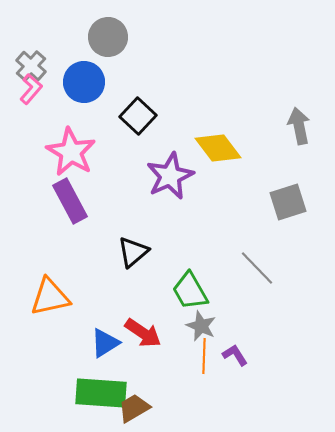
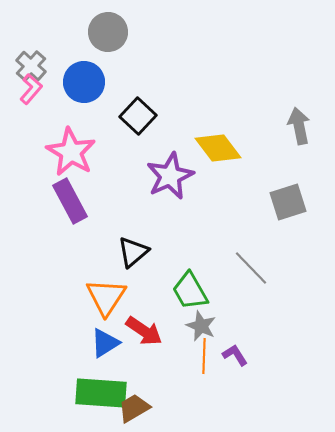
gray circle: moved 5 px up
gray line: moved 6 px left
orange triangle: moved 56 px right; rotated 45 degrees counterclockwise
red arrow: moved 1 px right, 2 px up
